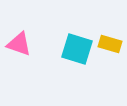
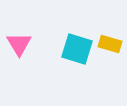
pink triangle: rotated 40 degrees clockwise
